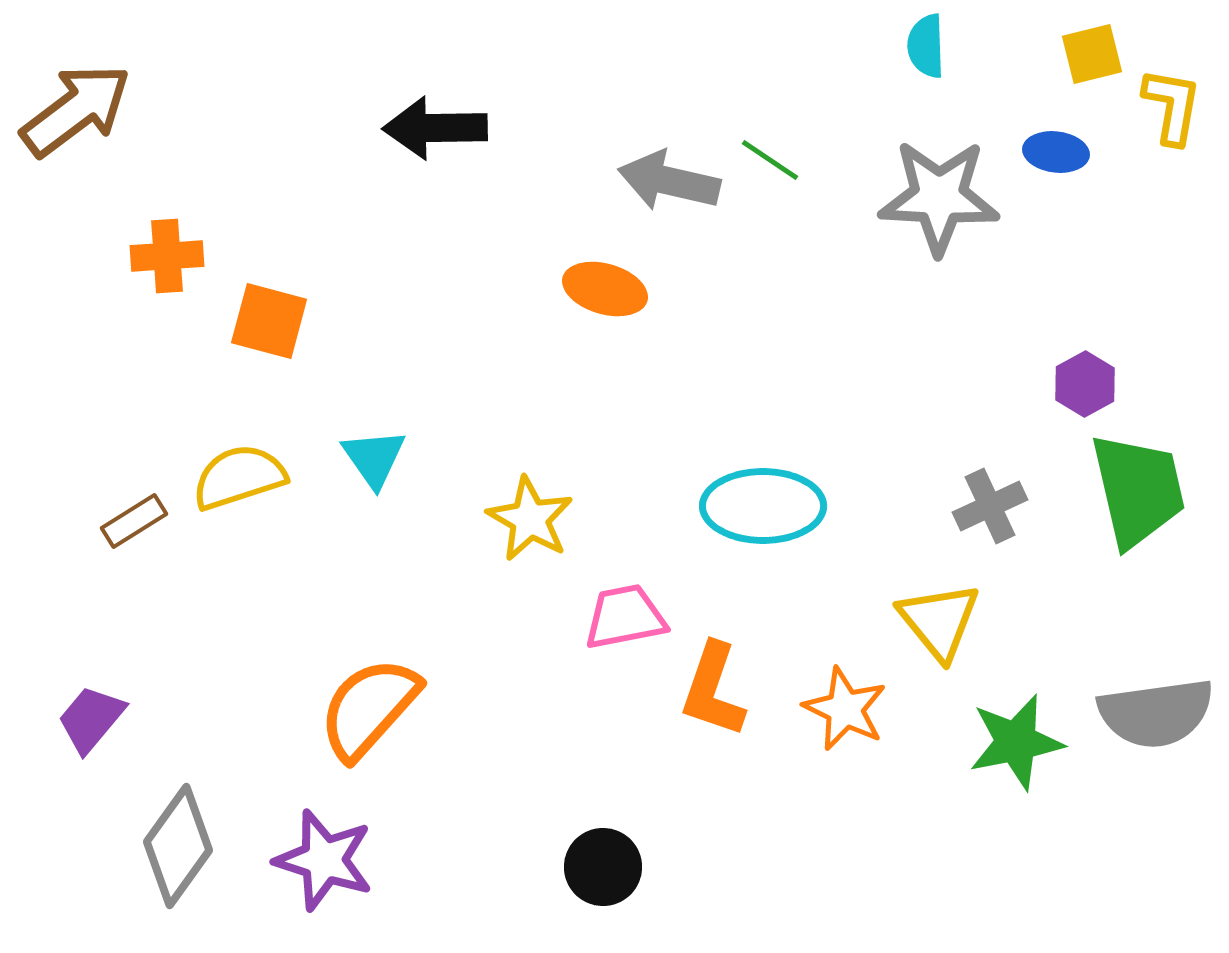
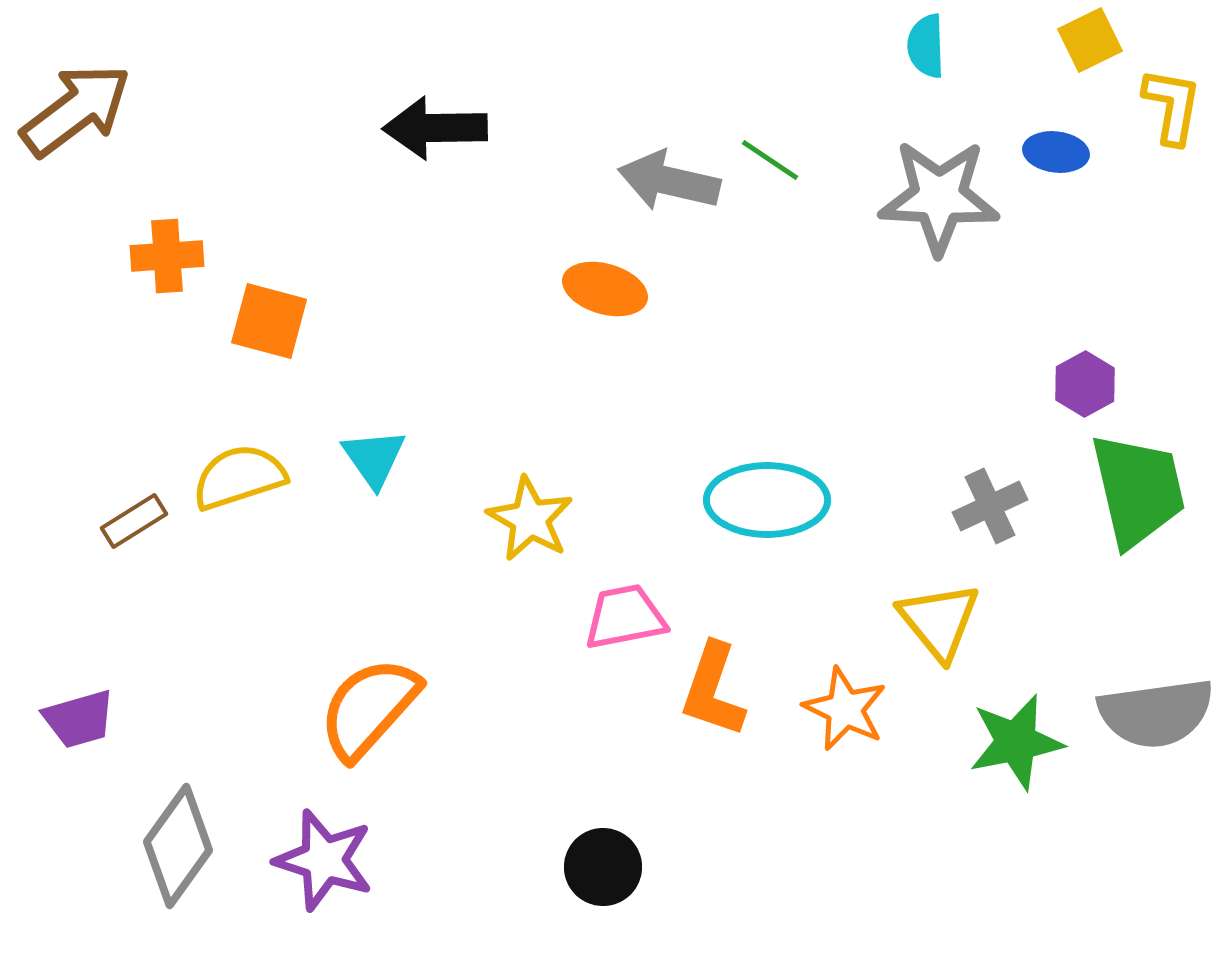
yellow square: moved 2 px left, 14 px up; rotated 12 degrees counterclockwise
cyan ellipse: moved 4 px right, 6 px up
purple trapezoid: moved 12 px left; rotated 146 degrees counterclockwise
